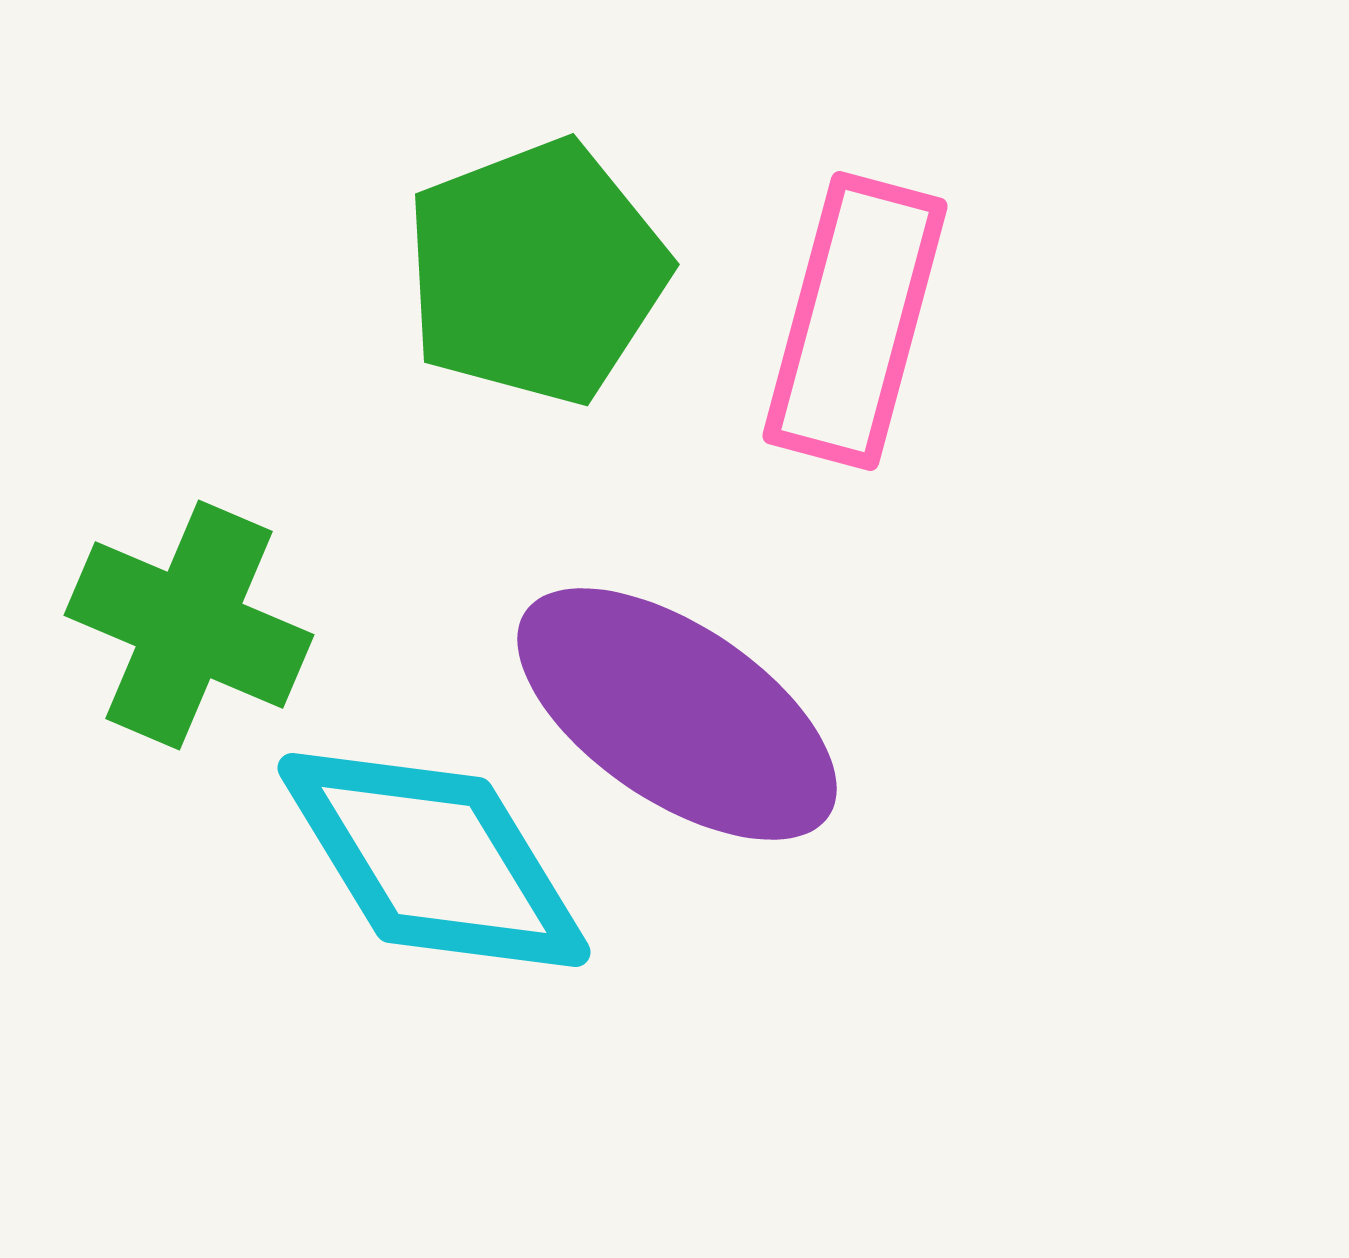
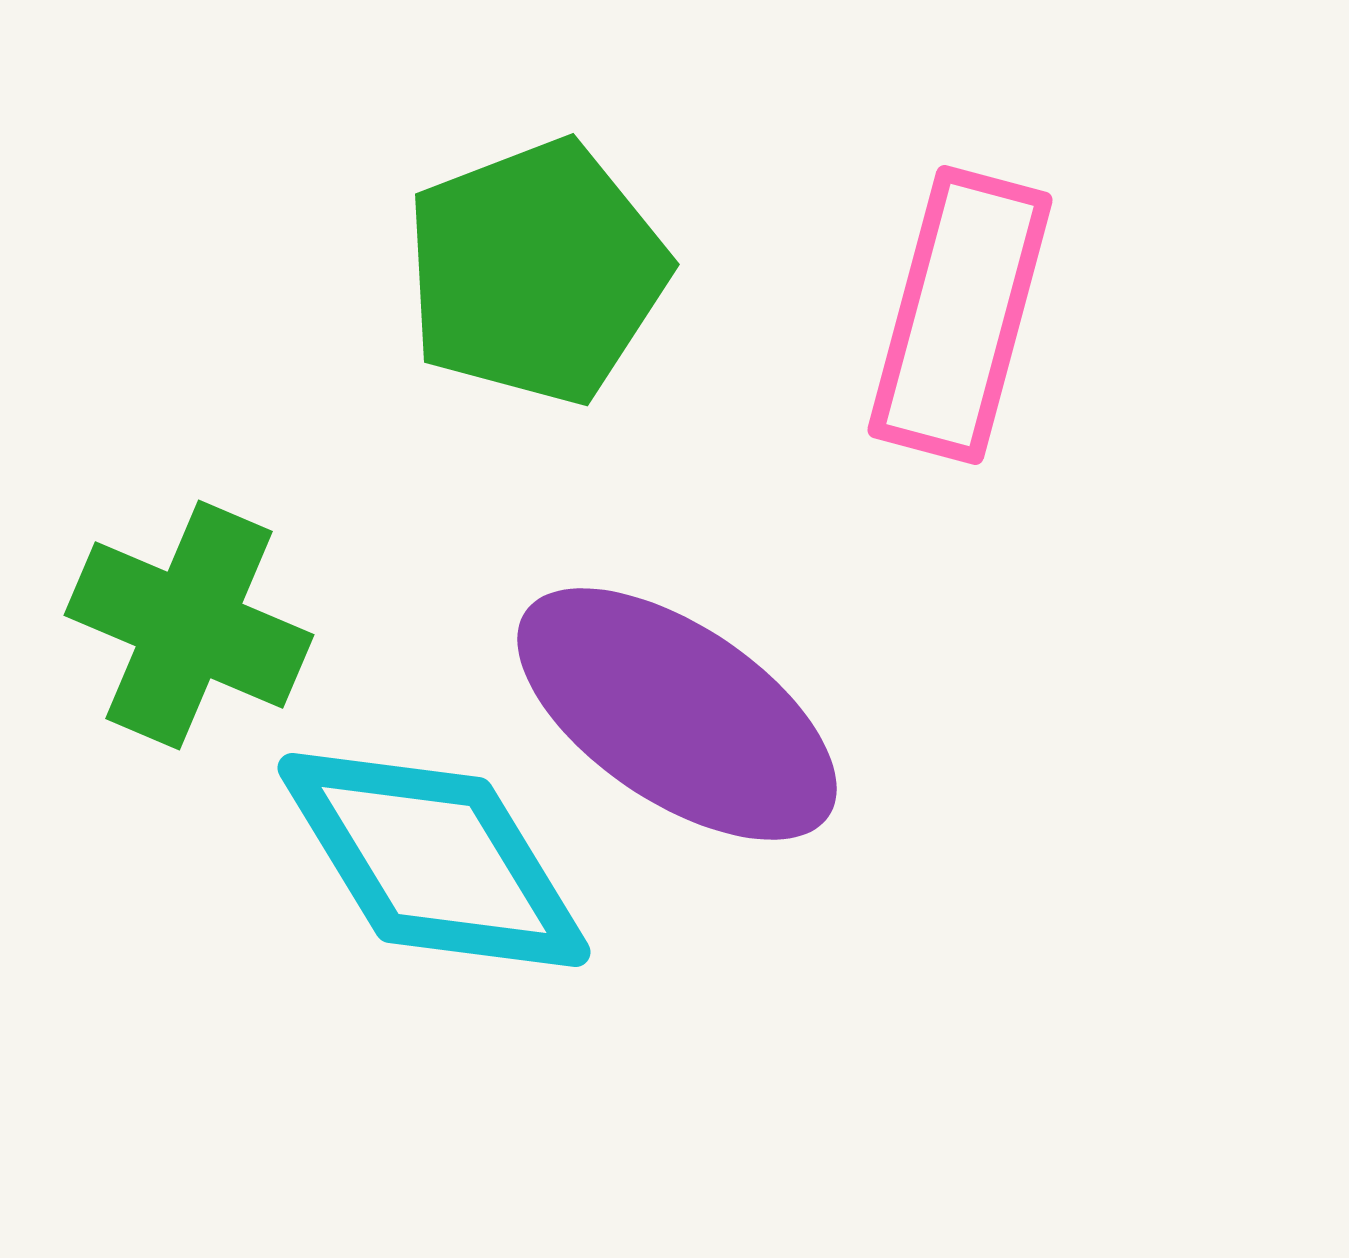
pink rectangle: moved 105 px right, 6 px up
